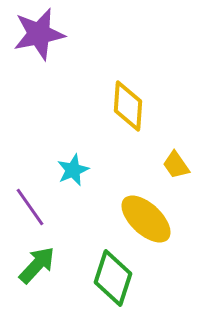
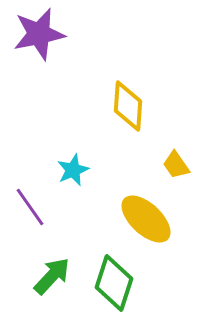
green arrow: moved 15 px right, 11 px down
green diamond: moved 1 px right, 5 px down
